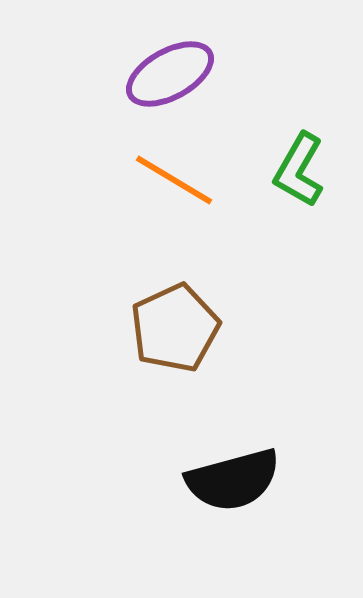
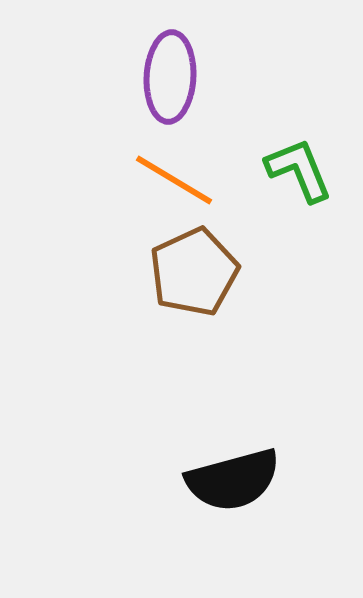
purple ellipse: moved 3 px down; rotated 58 degrees counterclockwise
green L-shape: rotated 128 degrees clockwise
brown pentagon: moved 19 px right, 56 px up
